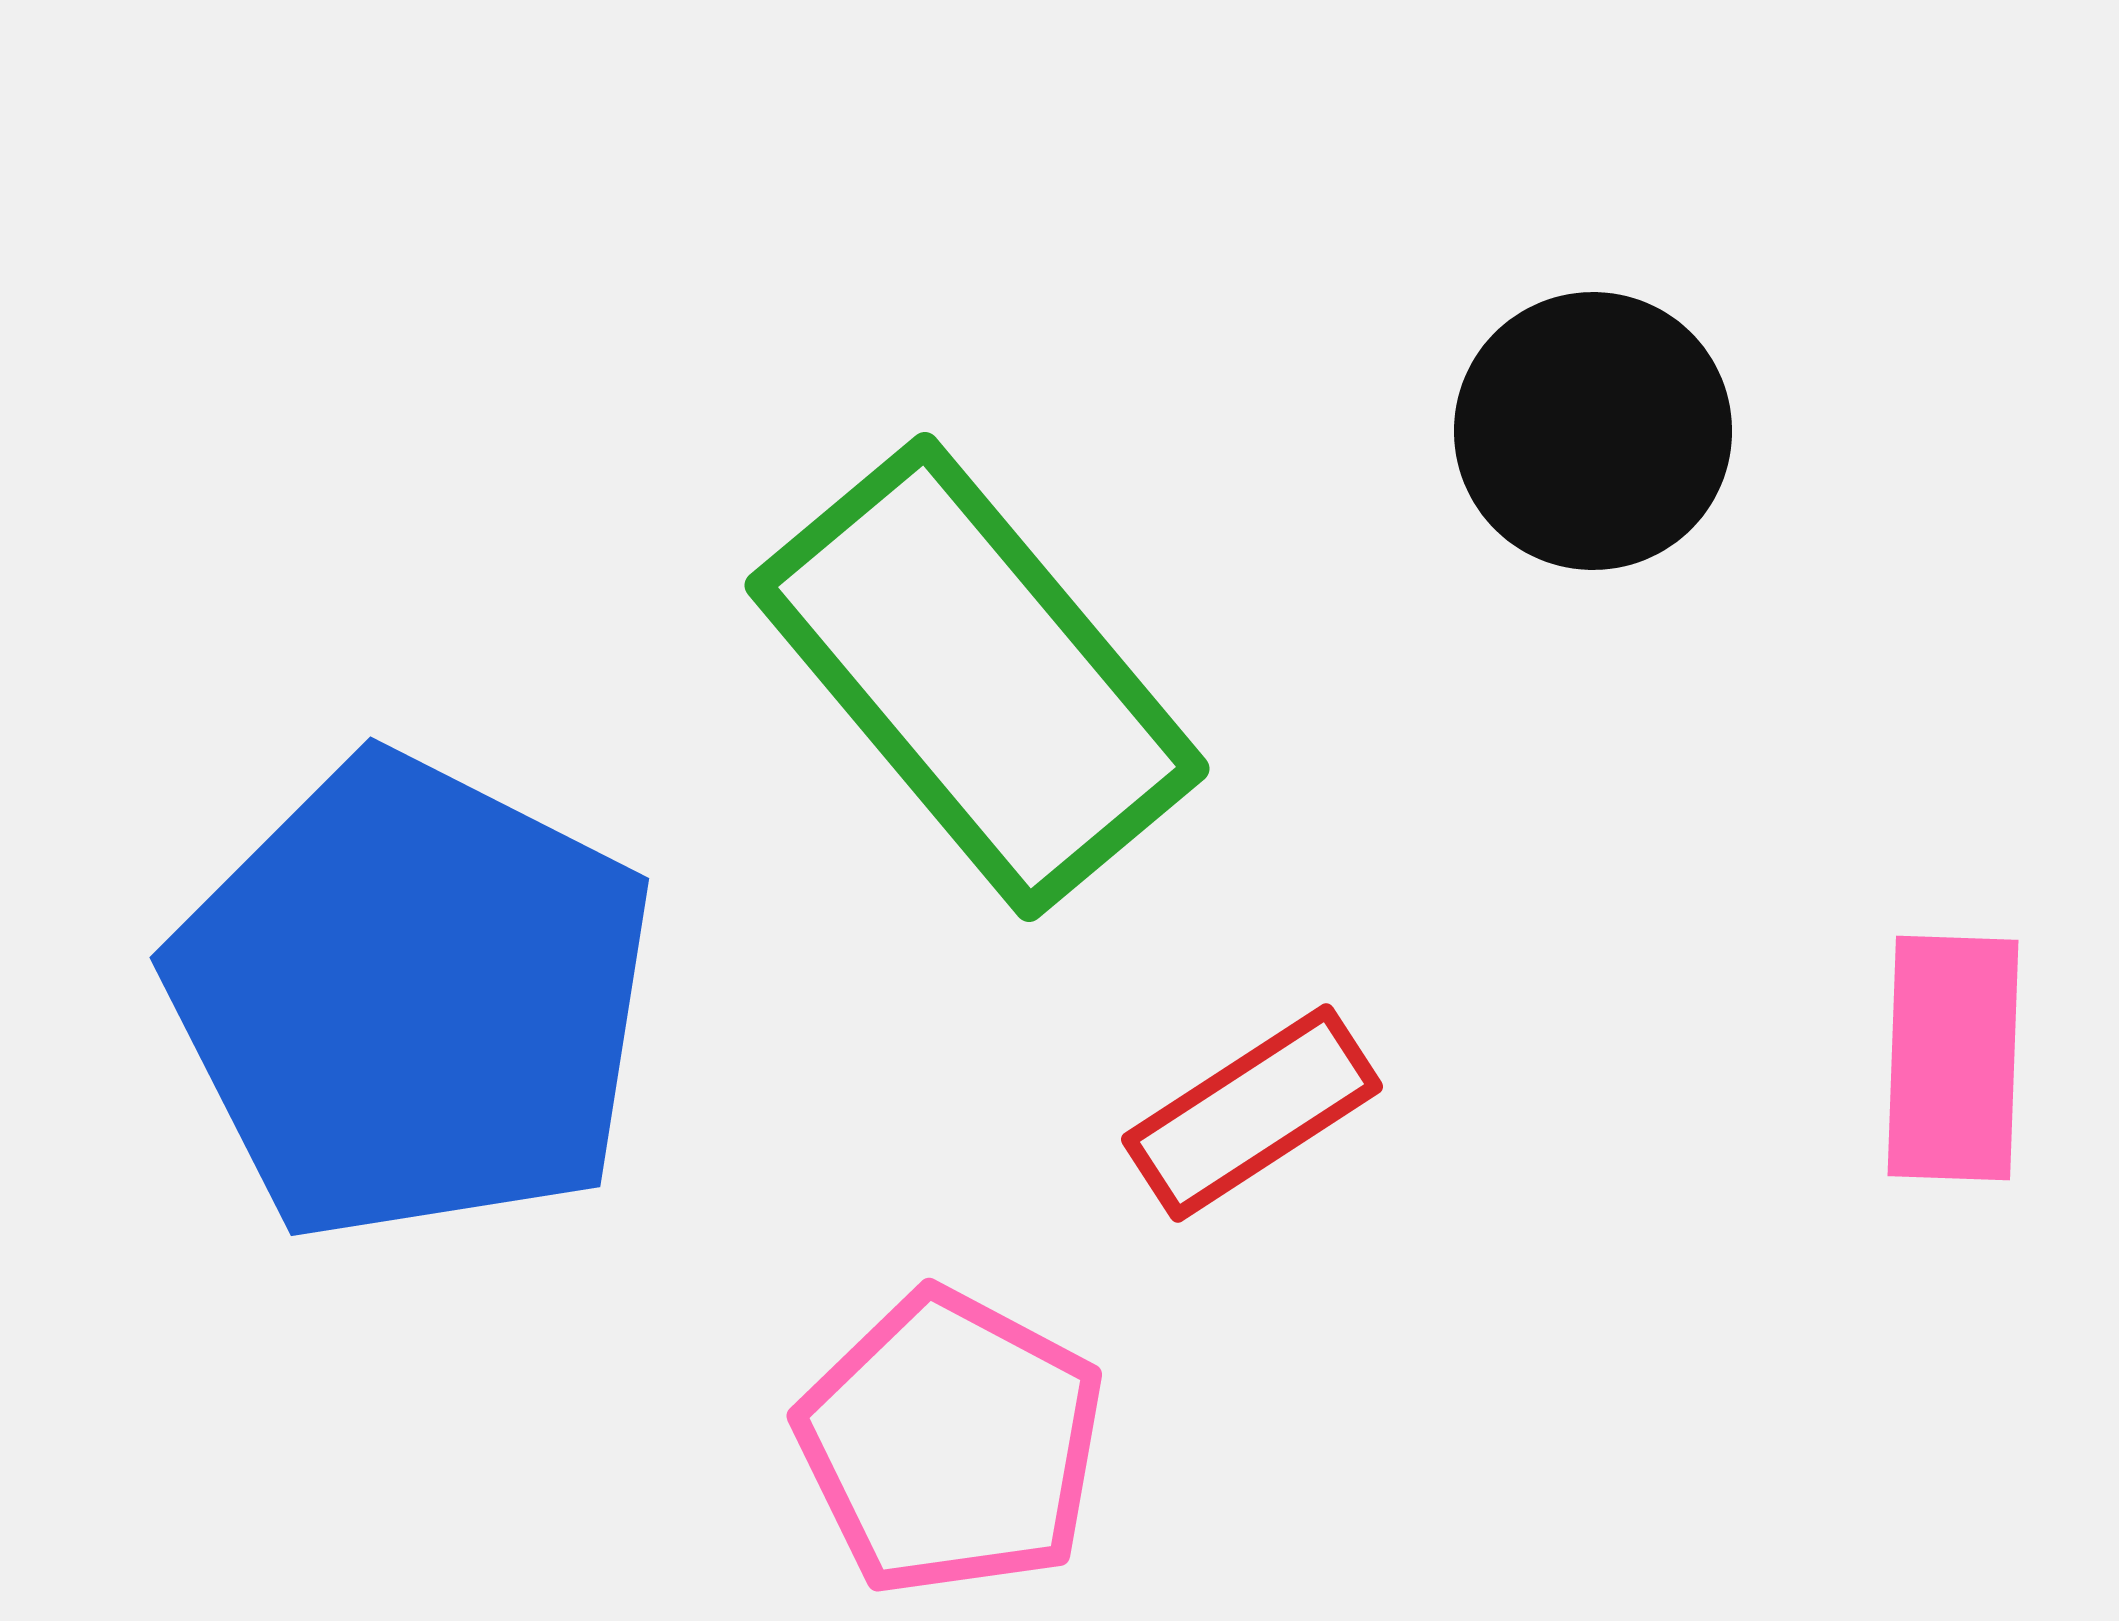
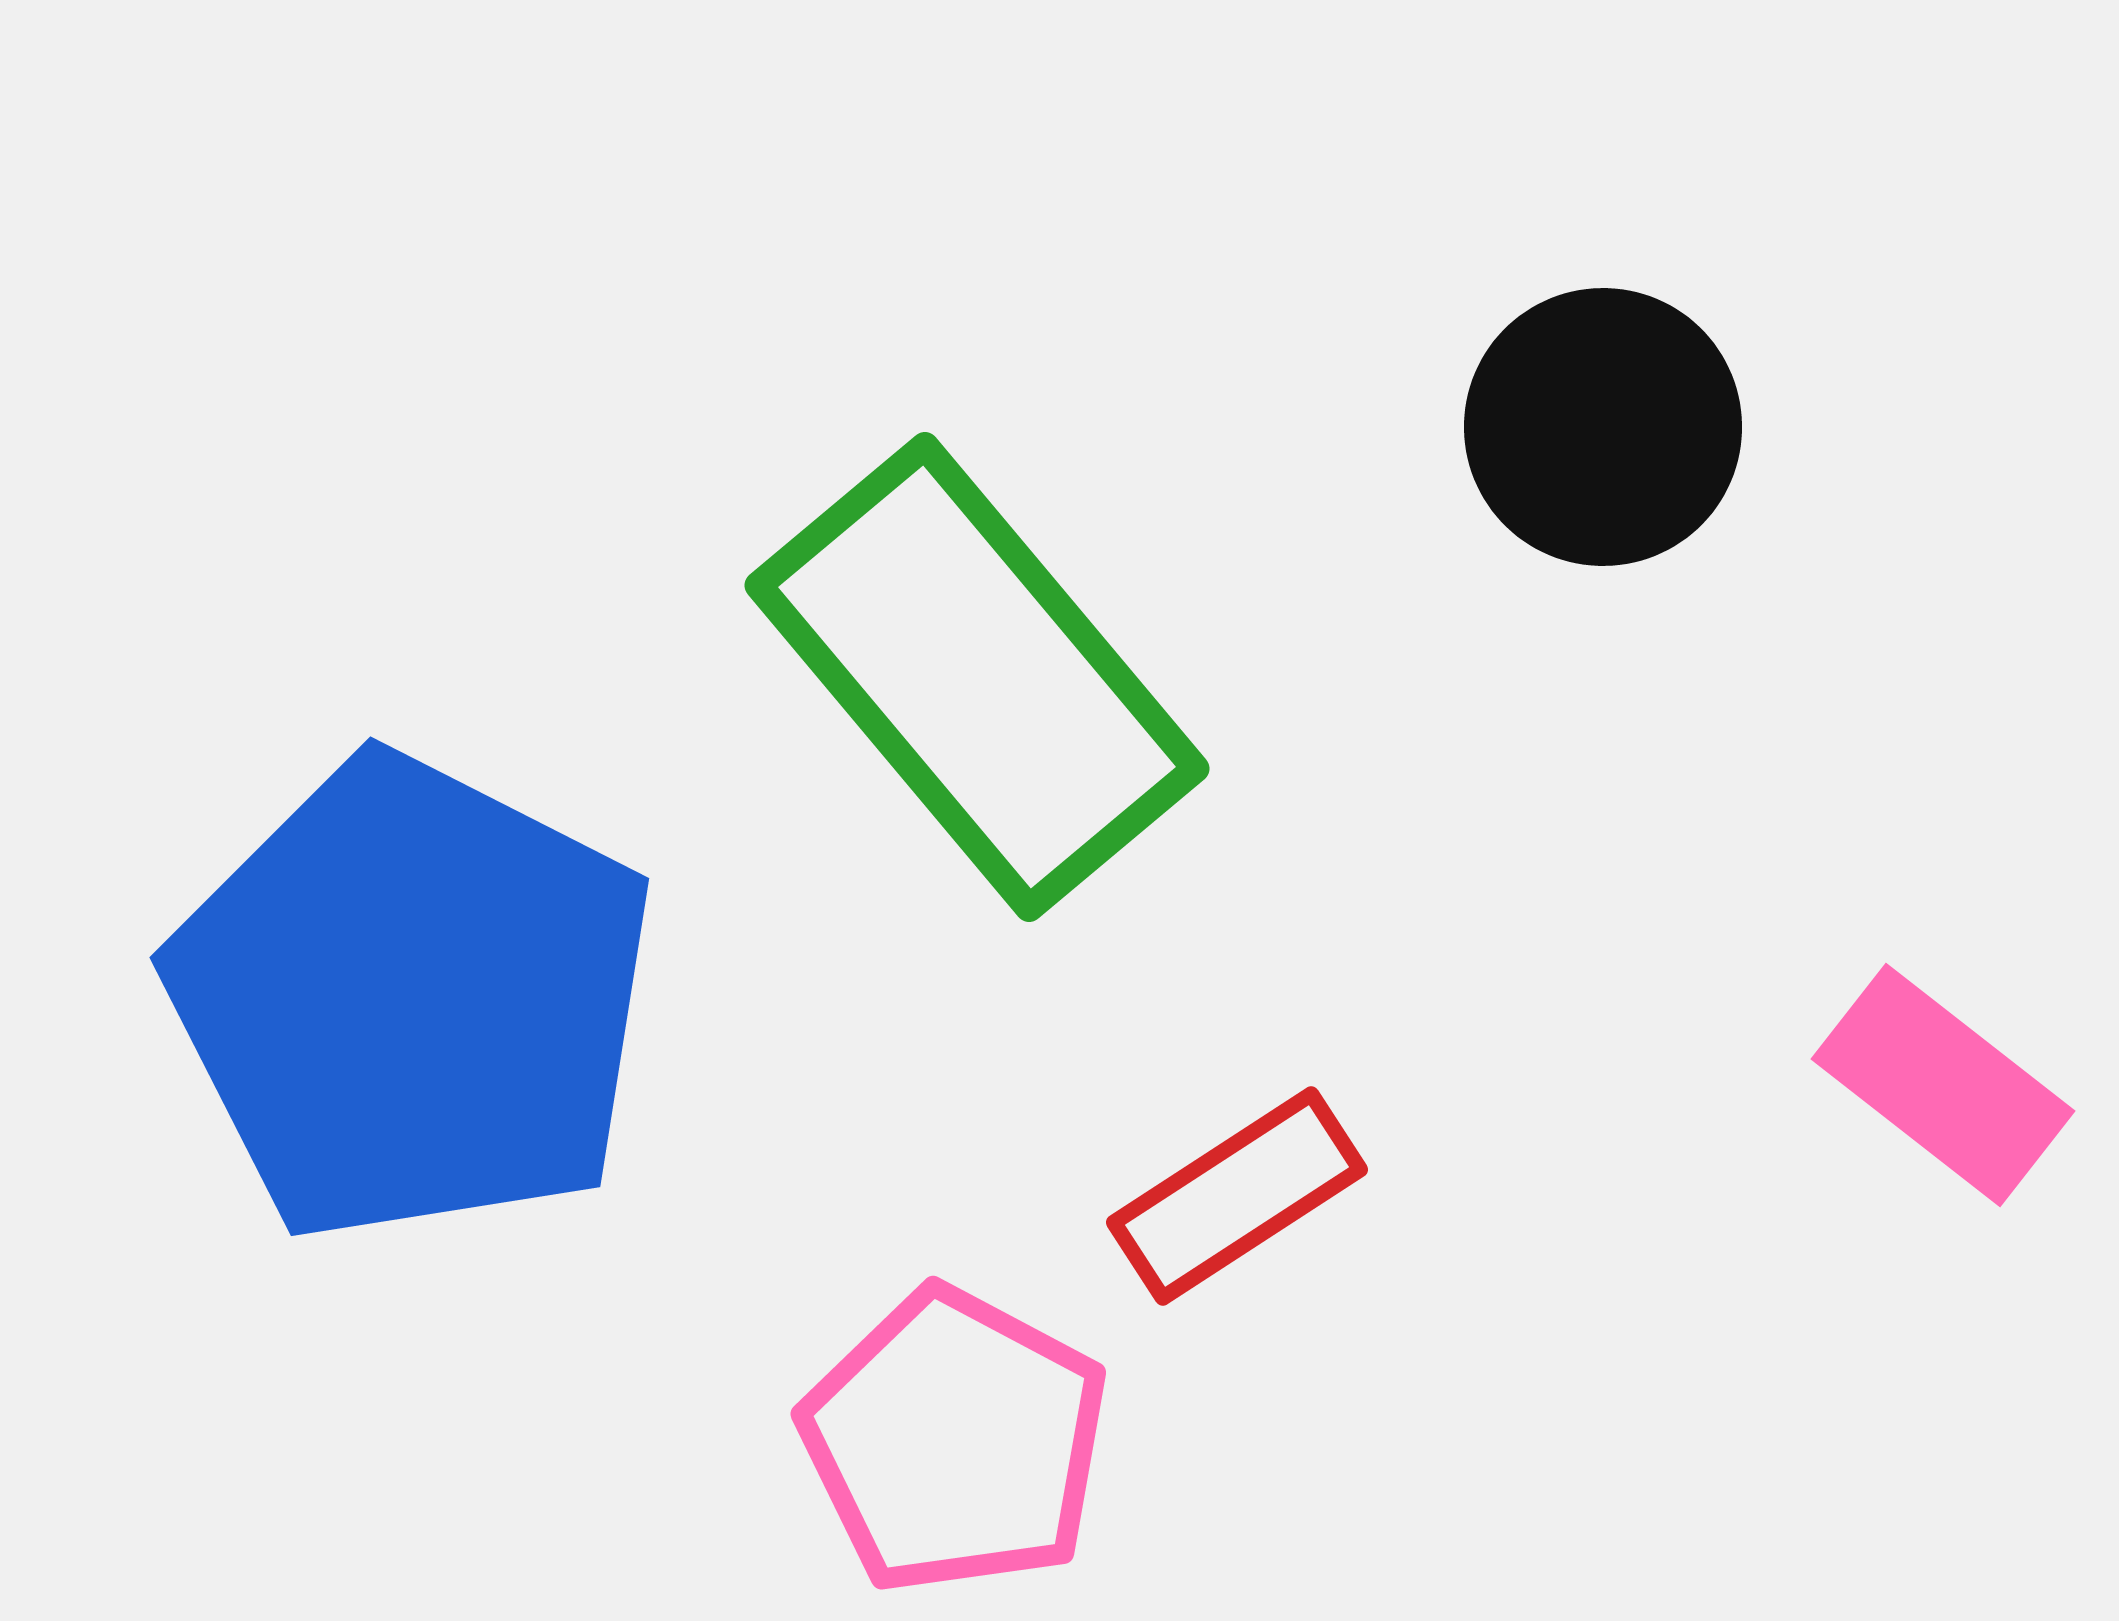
black circle: moved 10 px right, 4 px up
pink rectangle: moved 10 px left, 27 px down; rotated 54 degrees counterclockwise
red rectangle: moved 15 px left, 83 px down
pink pentagon: moved 4 px right, 2 px up
